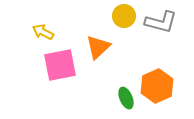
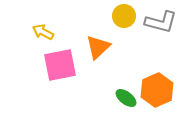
orange hexagon: moved 4 px down
green ellipse: rotated 30 degrees counterclockwise
